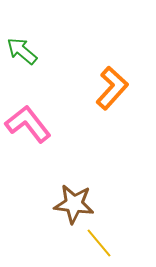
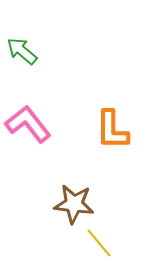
orange L-shape: moved 42 px down; rotated 138 degrees clockwise
